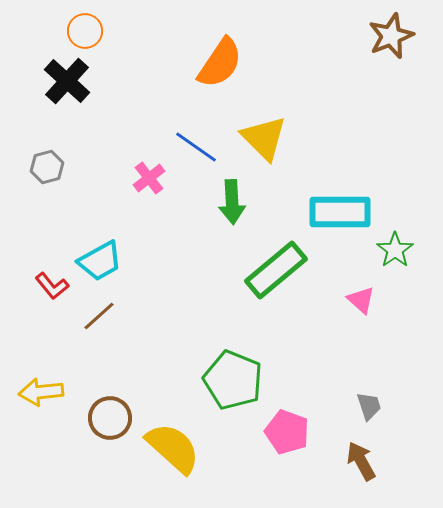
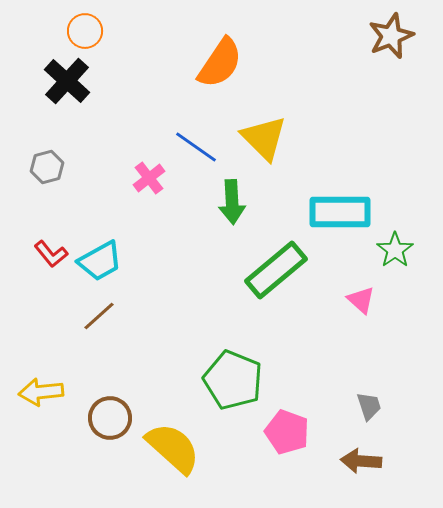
red L-shape: moved 1 px left, 32 px up
brown arrow: rotated 57 degrees counterclockwise
